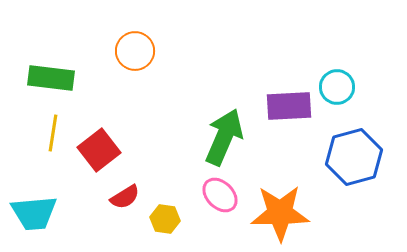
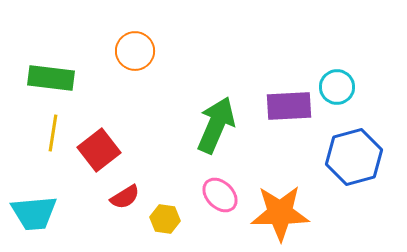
green arrow: moved 8 px left, 12 px up
